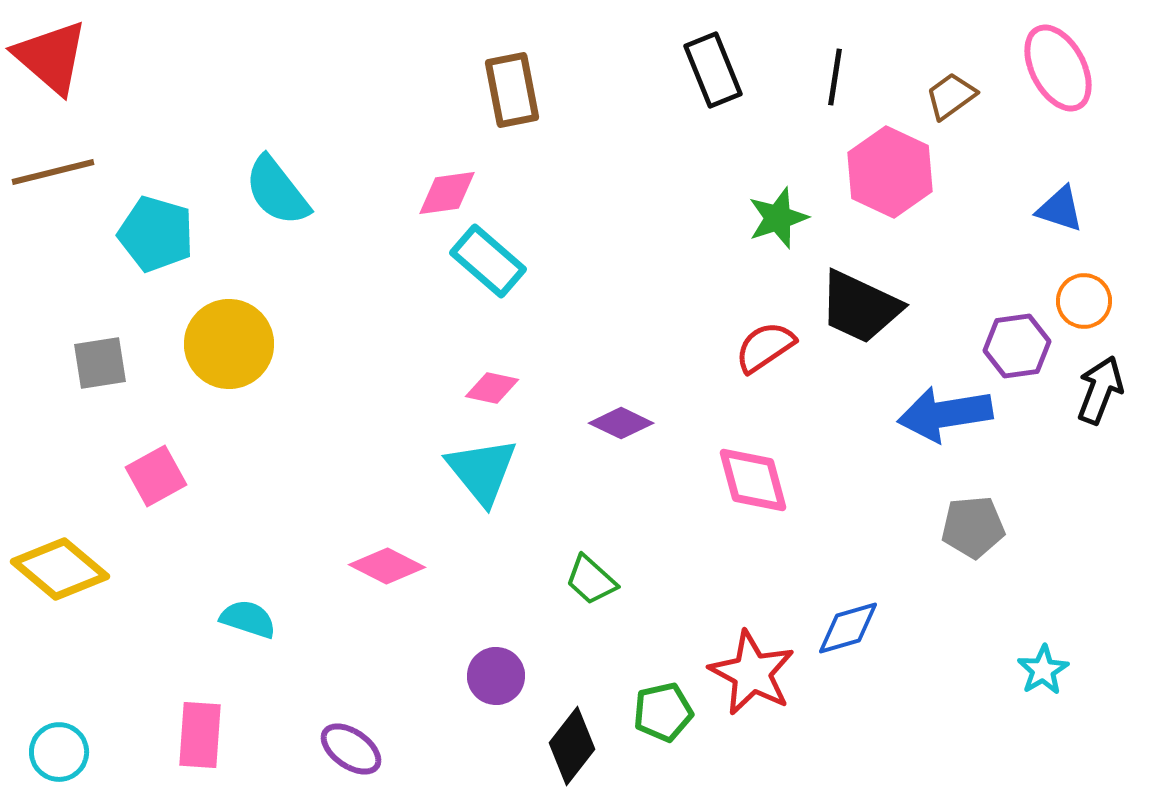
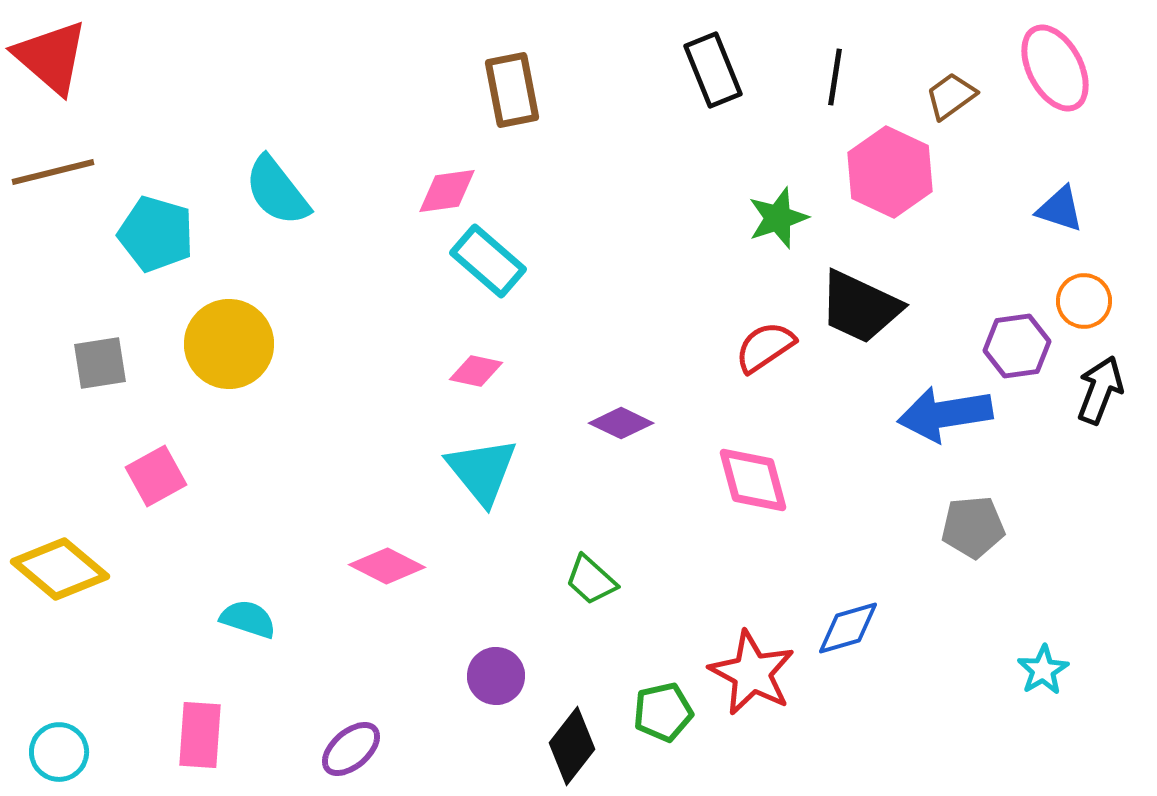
pink ellipse at (1058, 68): moved 3 px left
pink diamond at (447, 193): moved 2 px up
pink diamond at (492, 388): moved 16 px left, 17 px up
purple ellipse at (351, 749): rotated 76 degrees counterclockwise
